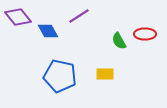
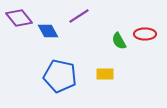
purple diamond: moved 1 px right, 1 px down
